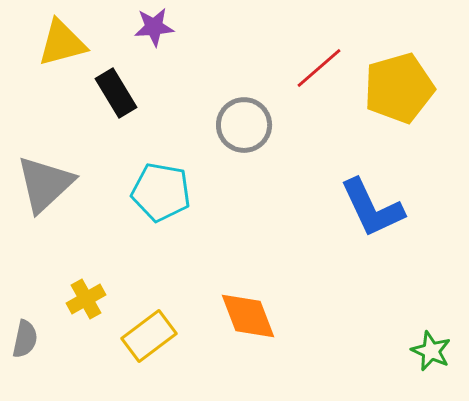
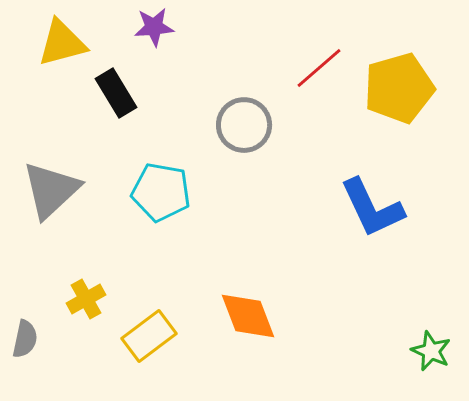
gray triangle: moved 6 px right, 6 px down
